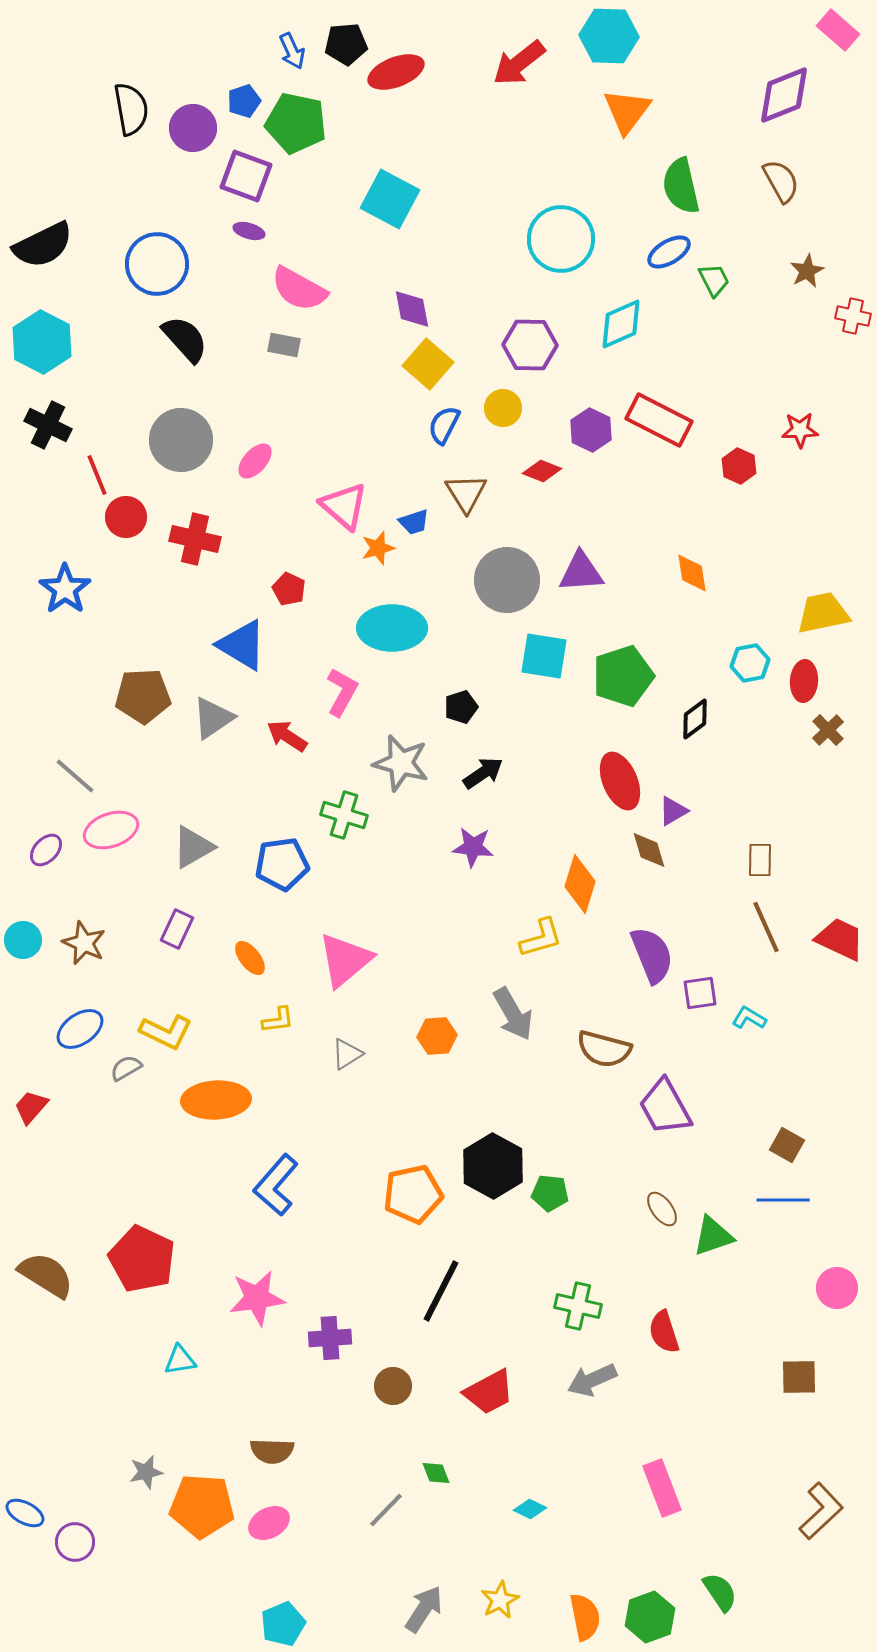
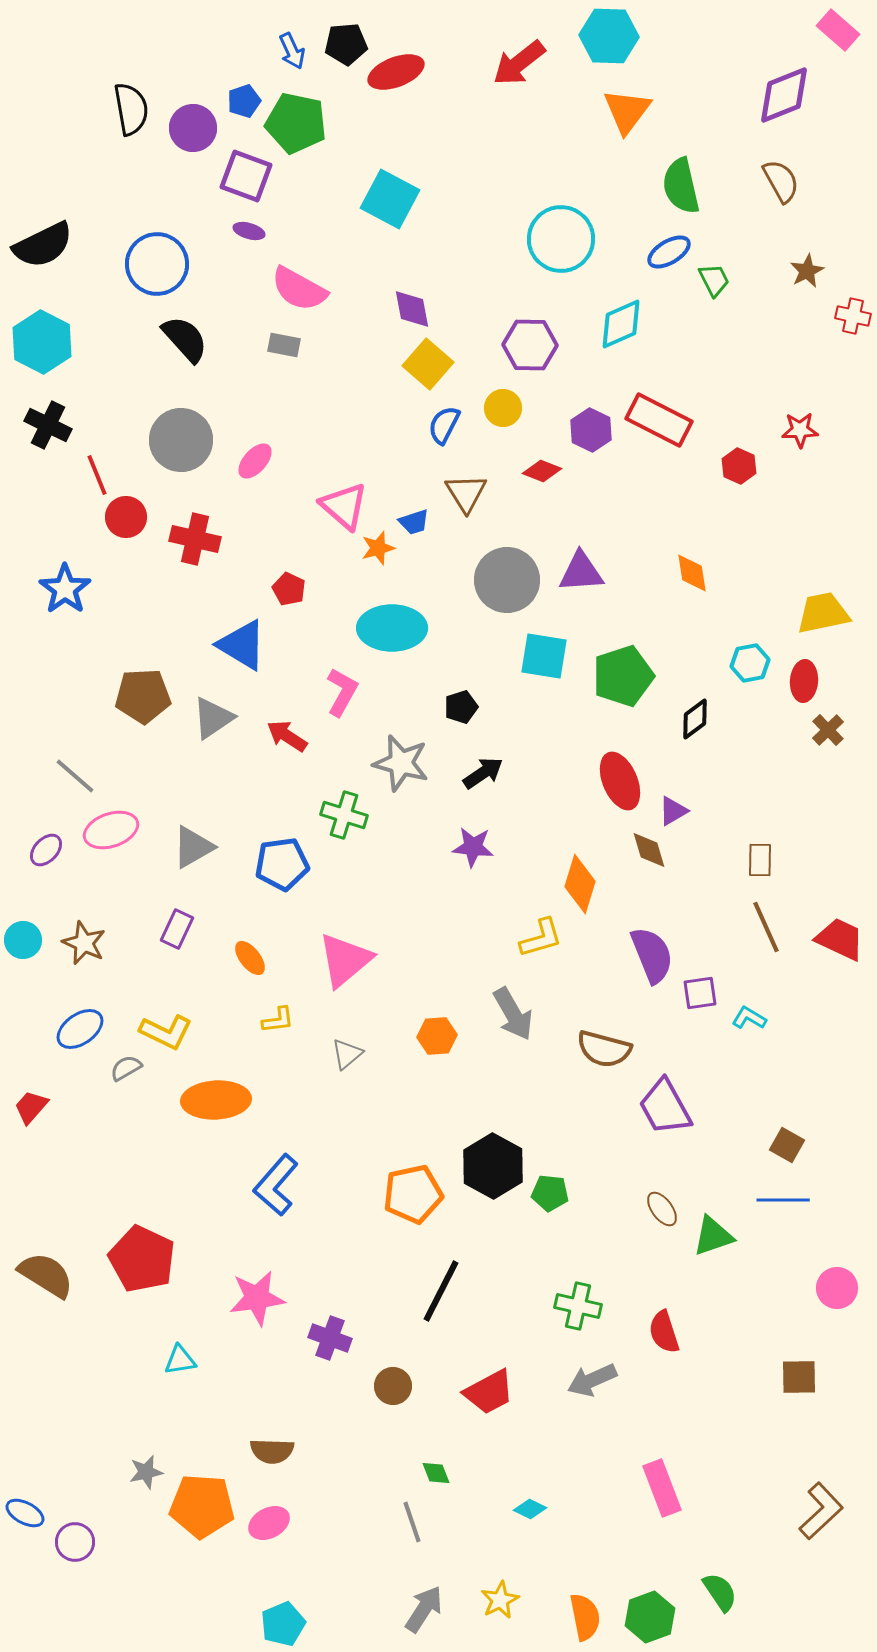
gray triangle at (347, 1054): rotated 8 degrees counterclockwise
purple cross at (330, 1338): rotated 24 degrees clockwise
gray line at (386, 1510): moved 26 px right, 12 px down; rotated 63 degrees counterclockwise
